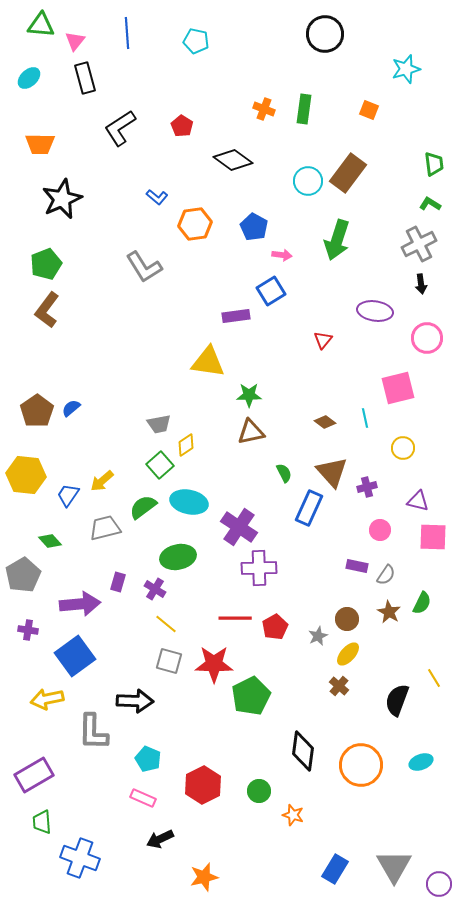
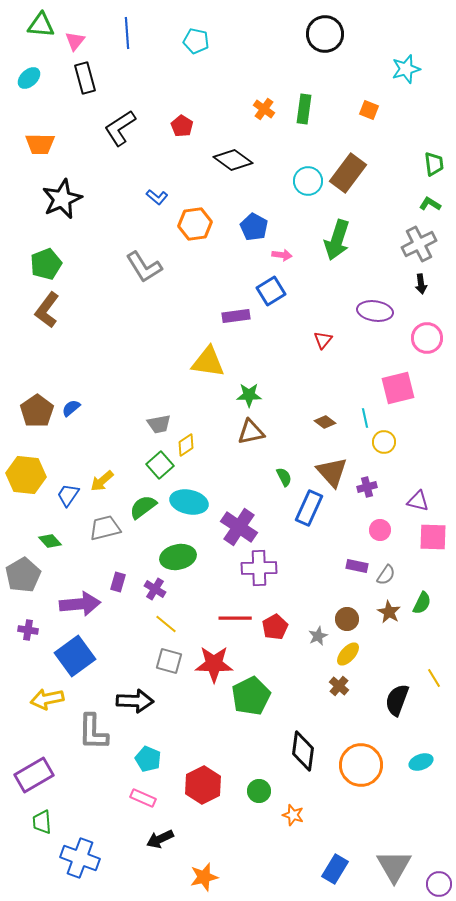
orange cross at (264, 109): rotated 15 degrees clockwise
yellow circle at (403, 448): moved 19 px left, 6 px up
green semicircle at (284, 473): moved 4 px down
